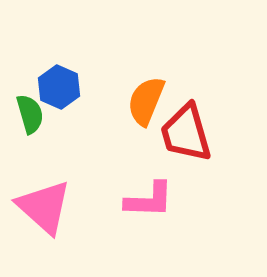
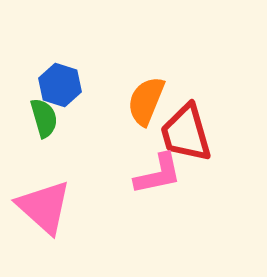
blue hexagon: moved 1 px right, 2 px up; rotated 6 degrees counterclockwise
green semicircle: moved 14 px right, 4 px down
pink L-shape: moved 9 px right, 26 px up; rotated 14 degrees counterclockwise
